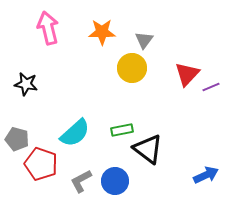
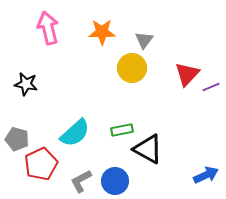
black triangle: rotated 8 degrees counterclockwise
red pentagon: rotated 28 degrees clockwise
